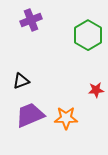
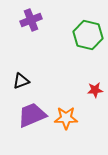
green hexagon: rotated 16 degrees counterclockwise
red star: moved 1 px left
purple trapezoid: moved 2 px right
